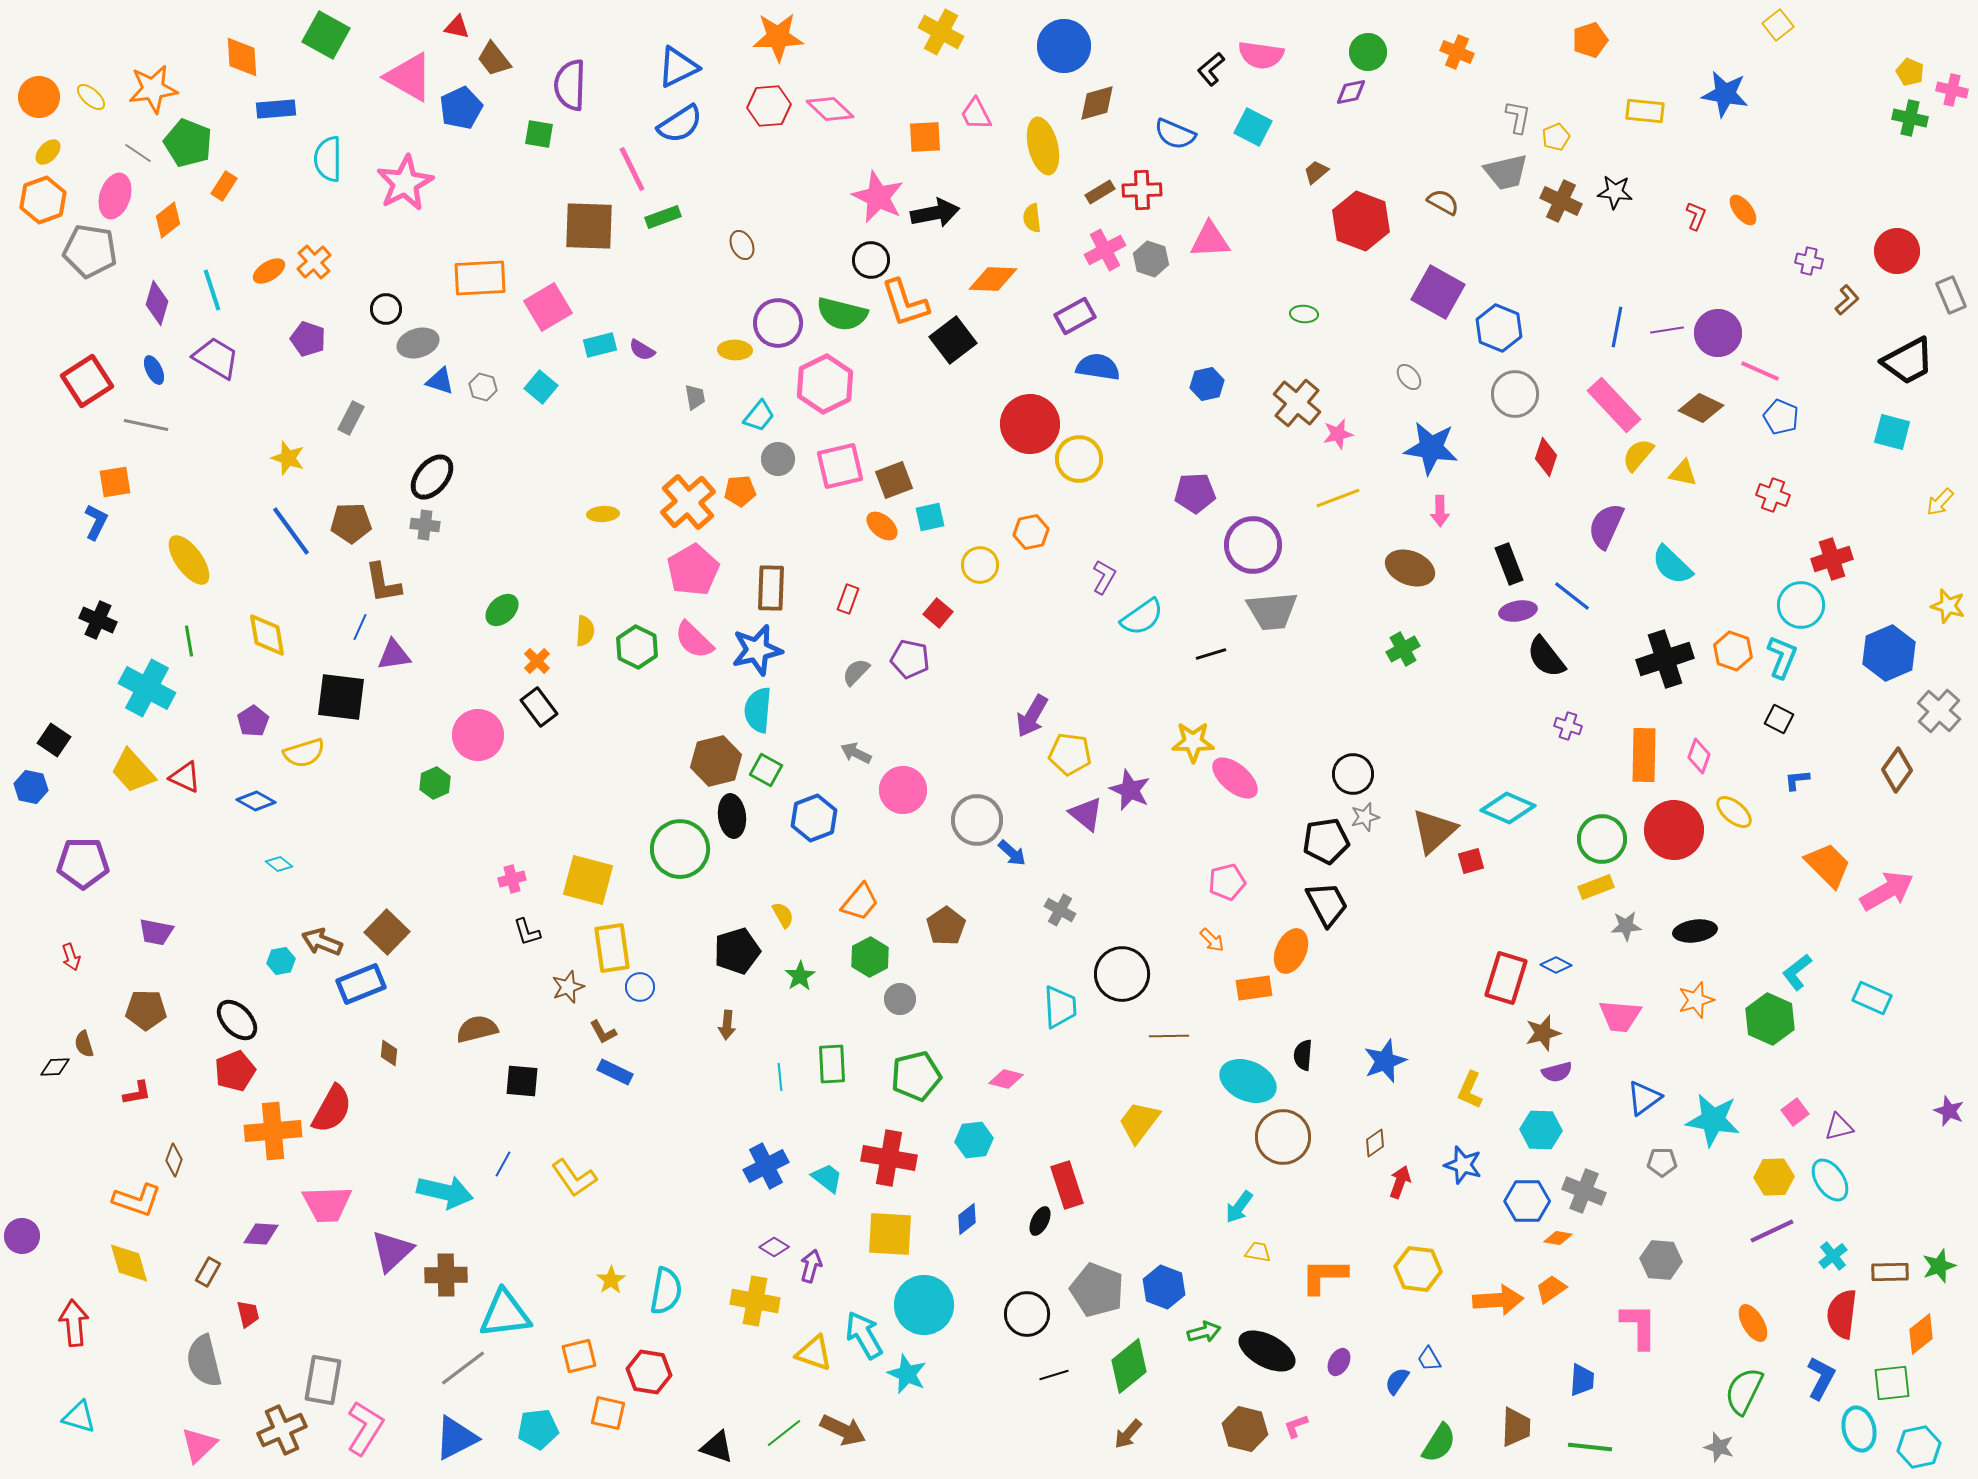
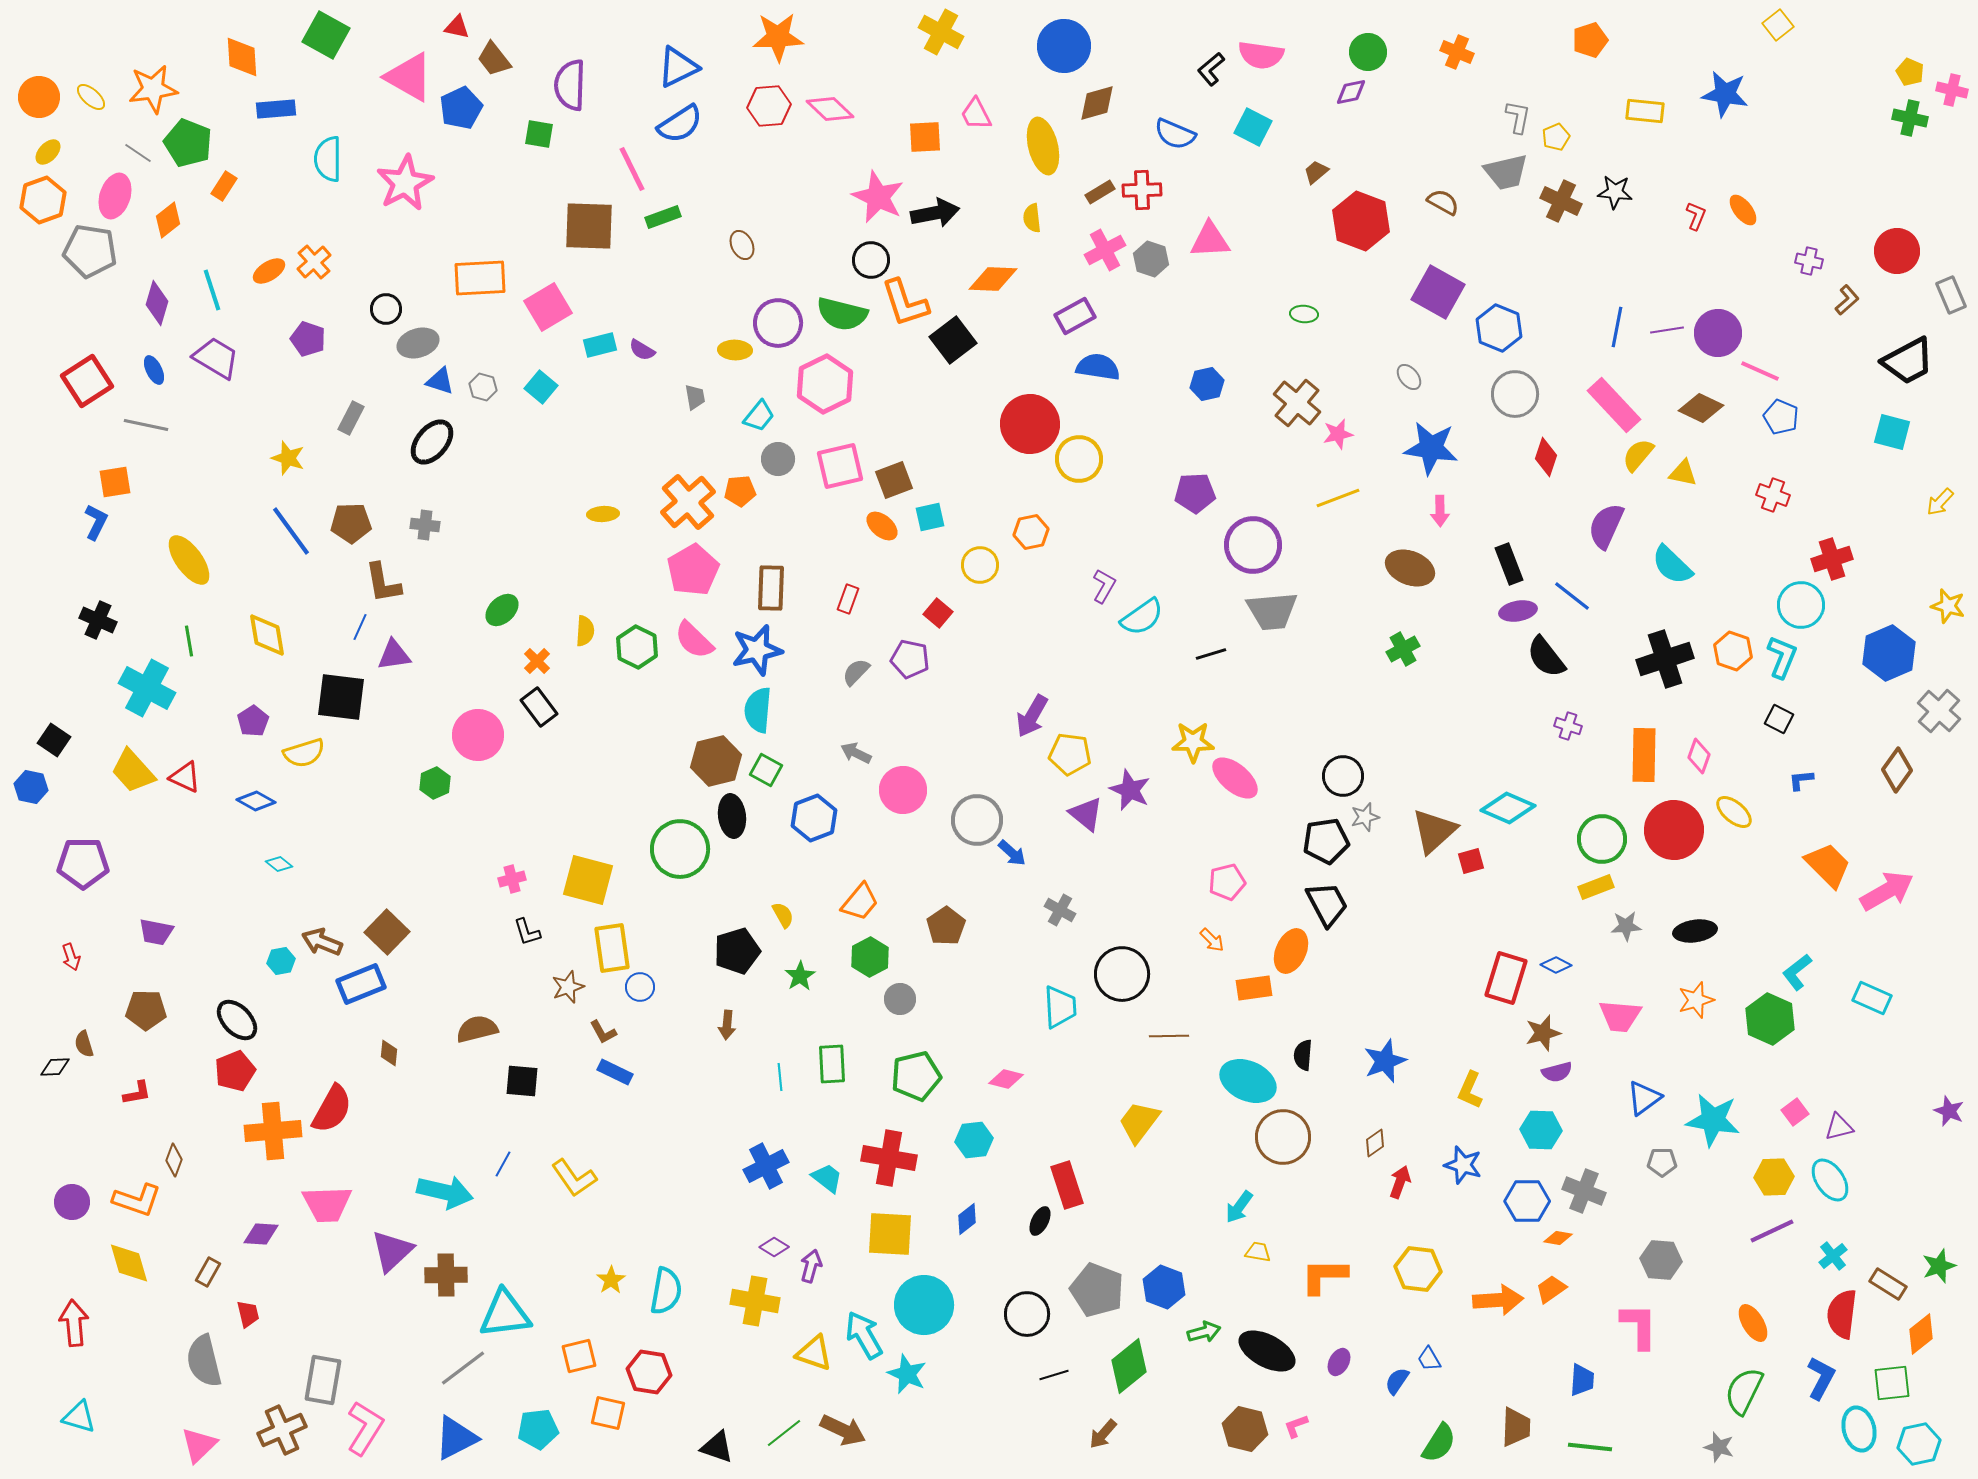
black ellipse at (432, 477): moved 35 px up
purple L-shape at (1104, 577): moved 9 px down
black circle at (1353, 774): moved 10 px left, 2 px down
blue L-shape at (1797, 780): moved 4 px right
purple circle at (22, 1236): moved 50 px right, 34 px up
brown rectangle at (1890, 1272): moved 2 px left, 12 px down; rotated 33 degrees clockwise
brown arrow at (1128, 1434): moved 25 px left
cyan hexagon at (1919, 1447): moved 3 px up
